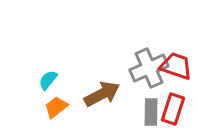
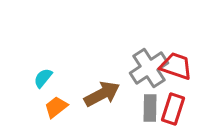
gray cross: rotated 9 degrees counterclockwise
cyan semicircle: moved 5 px left, 2 px up
gray rectangle: moved 1 px left, 4 px up
